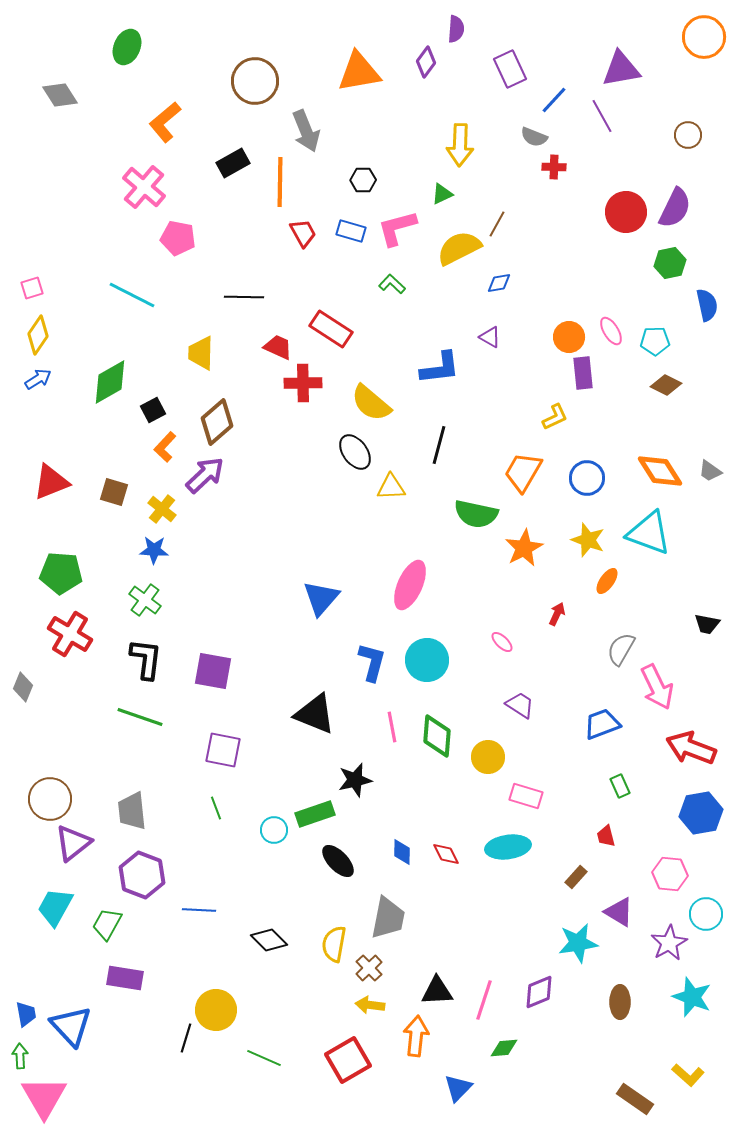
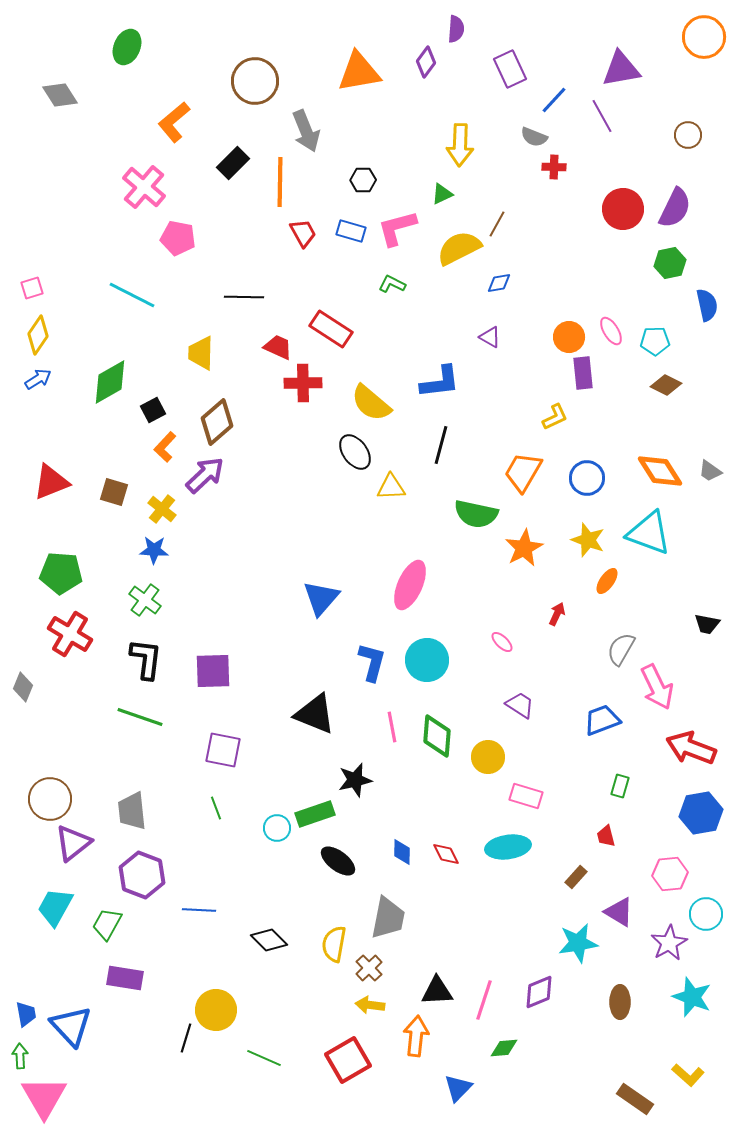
orange L-shape at (165, 122): moved 9 px right
black rectangle at (233, 163): rotated 16 degrees counterclockwise
red circle at (626, 212): moved 3 px left, 3 px up
green L-shape at (392, 284): rotated 16 degrees counterclockwise
blue L-shape at (440, 368): moved 14 px down
black line at (439, 445): moved 2 px right
purple square at (213, 671): rotated 12 degrees counterclockwise
blue trapezoid at (602, 724): moved 4 px up
green rectangle at (620, 786): rotated 40 degrees clockwise
cyan circle at (274, 830): moved 3 px right, 2 px up
black ellipse at (338, 861): rotated 9 degrees counterclockwise
pink hexagon at (670, 874): rotated 12 degrees counterclockwise
